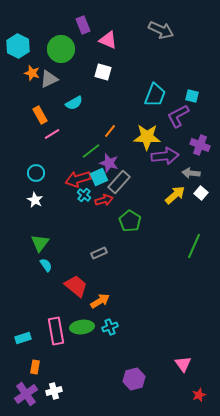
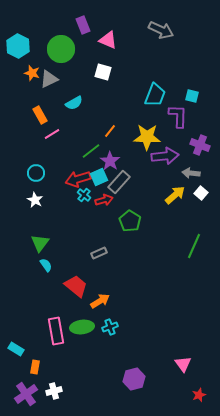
purple L-shape at (178, 116): rotated 120 degrees clockwise
purple star at (109, 163): moved 1 px right, 2 px up; rotated 18 degrees clockwise
cyan rectangle at (23, 338): moved 7 px left, 11 px down; rotated 49 degrees clockwise
